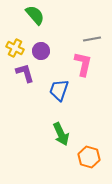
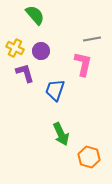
blue trapezoid: moved 4 px left
